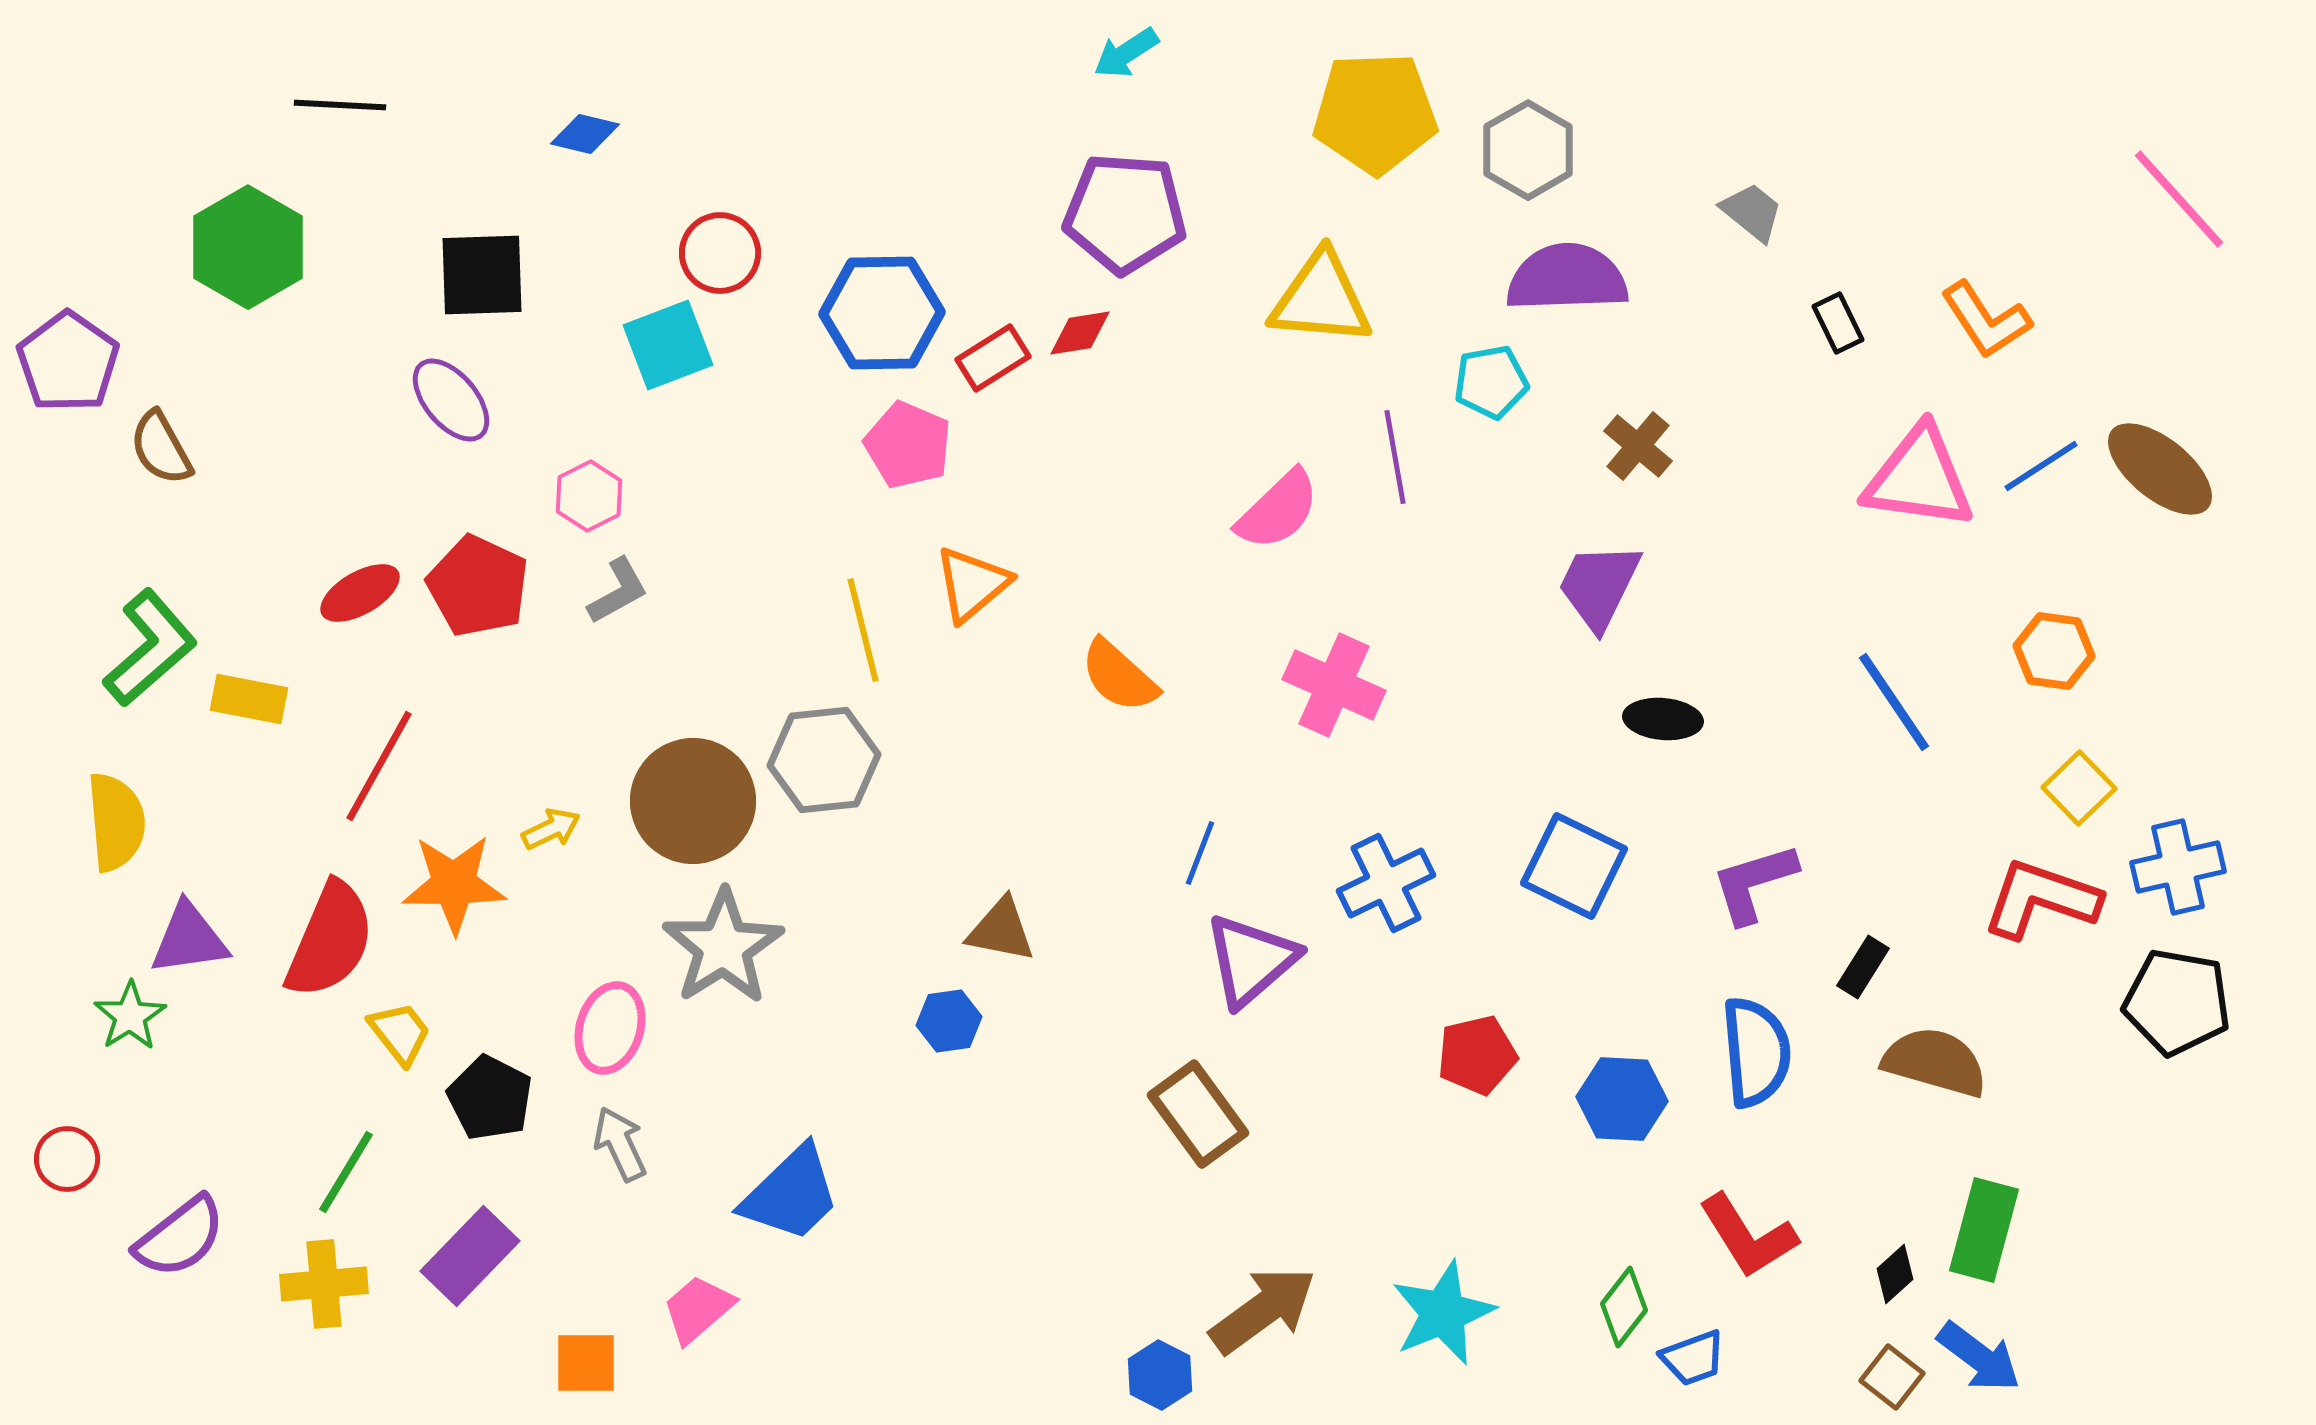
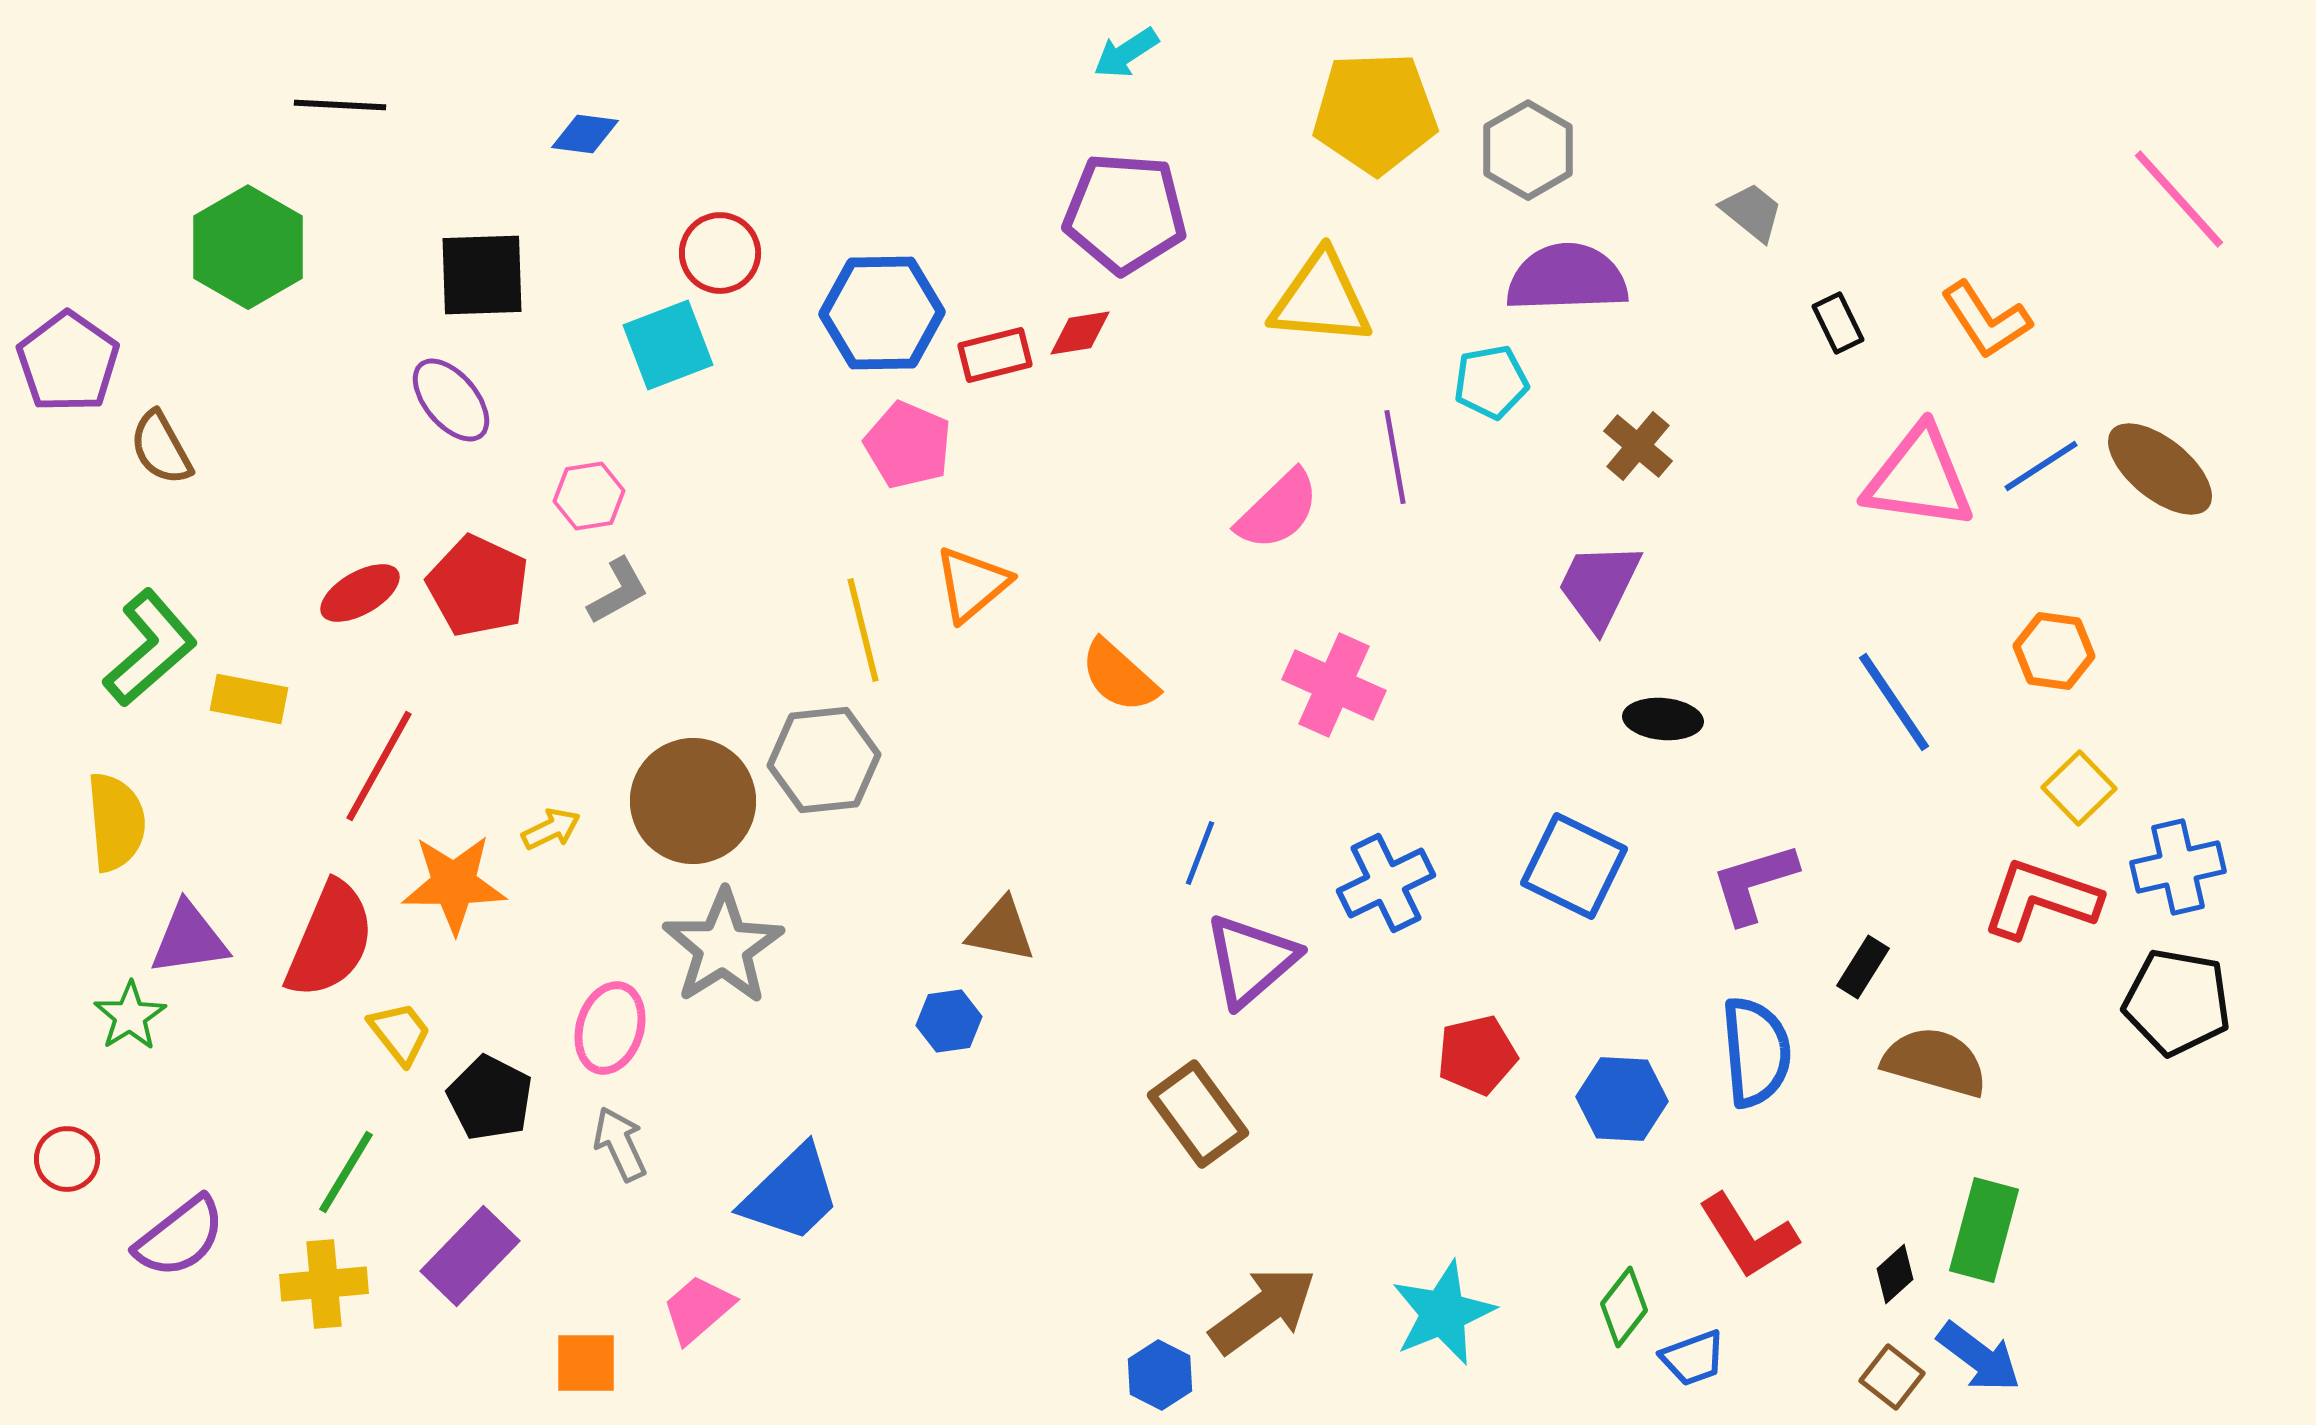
blue diamond at (585, 134): rotated 6 degrees counterclockwise
red rectangle at (993, 358): moved 2 px right, 3 px up; rotated 18 degrees clockwise
pink hexagon at (589, 496): rotated 18 degrees clockwise
